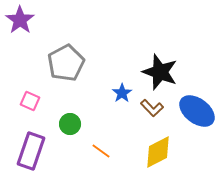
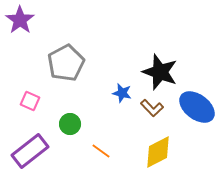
blue star: rotated 24 degrees counterclockwise
blue ellipse: moved 4 px up
purple rectangle: moved 1 px left; rotated 33 degrees clockwise
